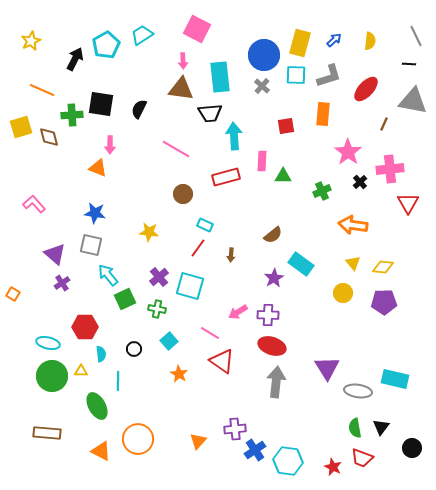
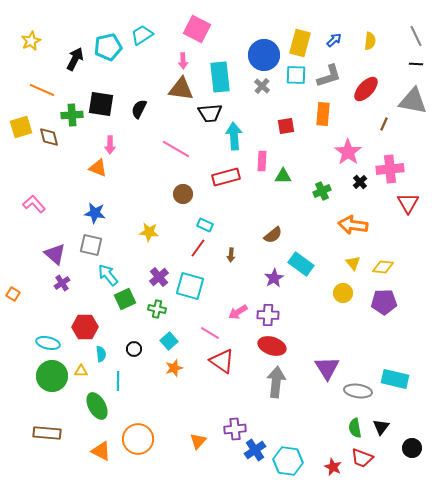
cyan pentagon at (106, 45): moved 2 px right, 2 px down; rotated 16 degrees clockwise
black line at (409, 64): moved 7 px right
orange star at (179, 374): moved 5 px left, 6 px up; rotated 24 degrees clockwise
